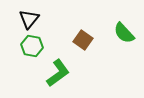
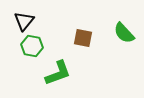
black triangle: moved 5 px left, 2 px down
brown square: moved 2 px up; rotated 24 degrees counterclockwise
green L-shape: rotated 16 degrees clockwise
